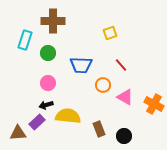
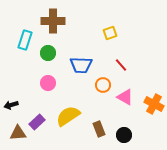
black arrow: moved 35 px left
yellow semicircle: rotated 40 degrees counterclockwise
black circle: moved 1 px up
